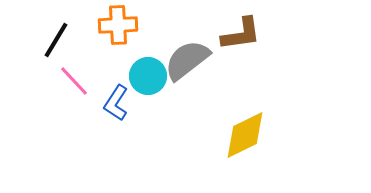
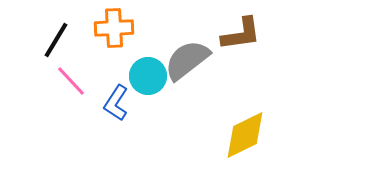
orange cross: moved 4 px left, 3 px down
pink line: moved 3 px left
